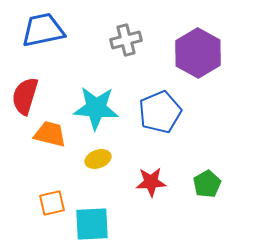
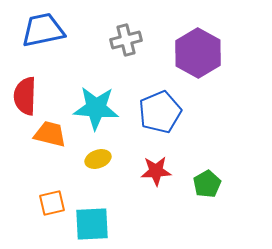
red semicircle: rotated 15 degrees counterclockwise
red star: moved 5 px right, 11 px up
